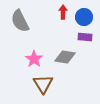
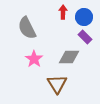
gray semicircle: moved 7 px right, 7 px down
purple rectangle: rotated 40 degrees clockwise
gray diamond: moved 4 px right; rotated 10 degrees counterclockwise
brown triangle: moved 14 px right
